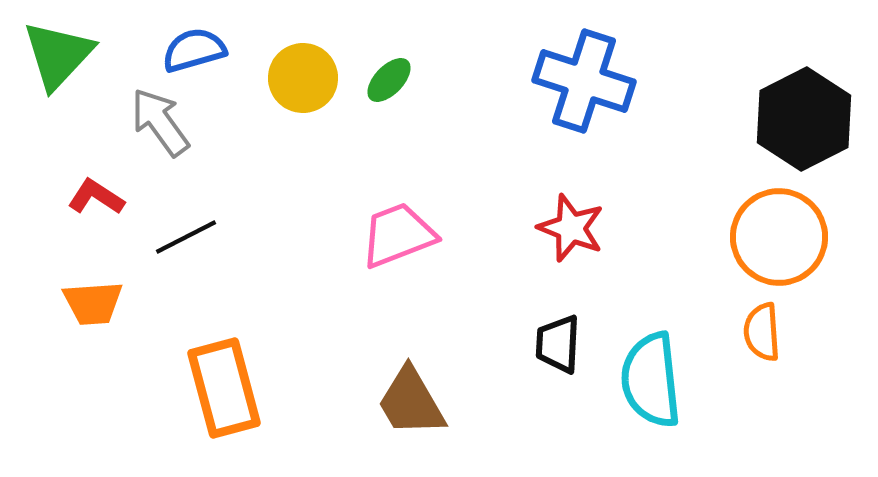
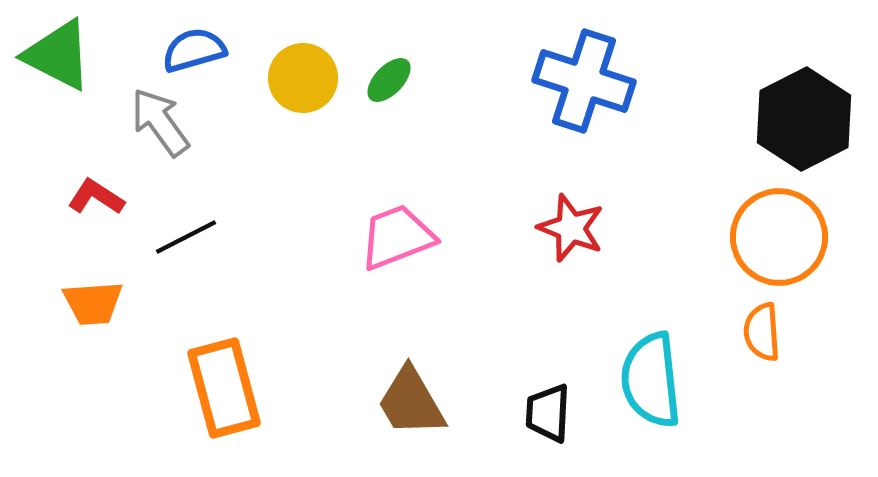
green triangle: rotated 46 degrees counterclockwise
pink trapezoid: moved 1 px left, 2 px down
black trapezoid: moved 10 px left, 69 px down
